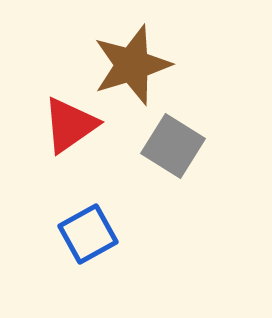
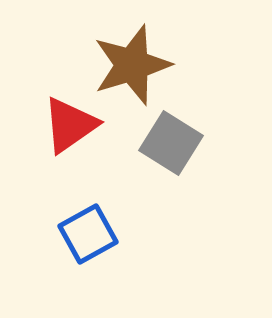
gray square: moved 2 px left, 3 px up
